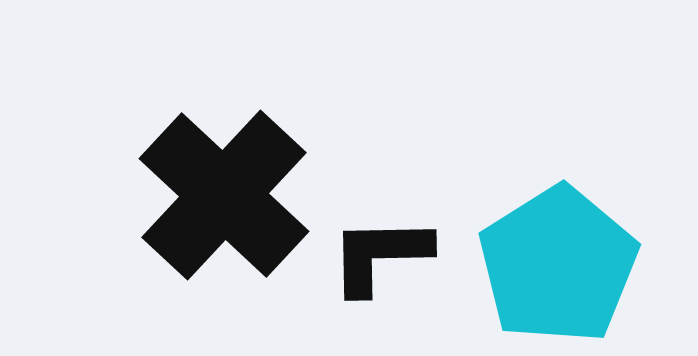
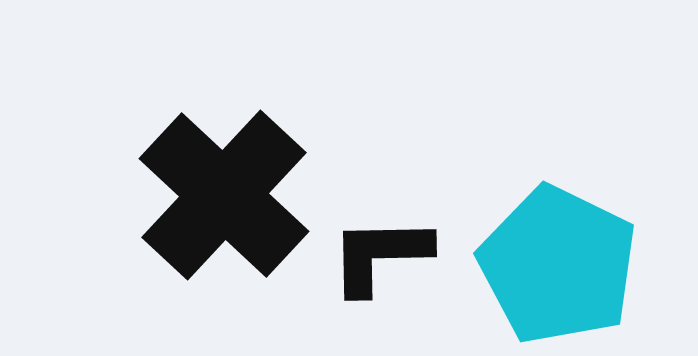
cyan pentagon: rotated 14 degrees counterclockwise
